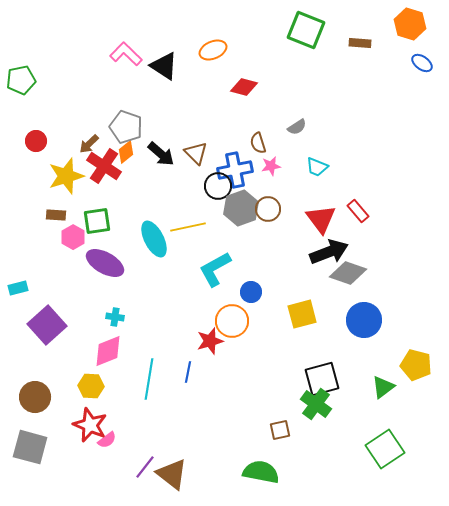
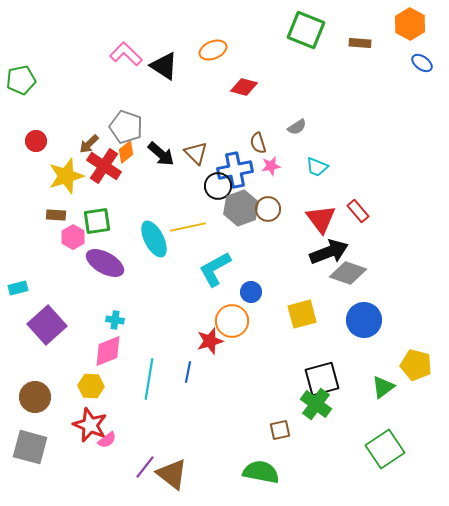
orange hexagon at (410, 24): rotated 12 degrees clockwise
cyan cross at (115, 317): moved 3 px down
